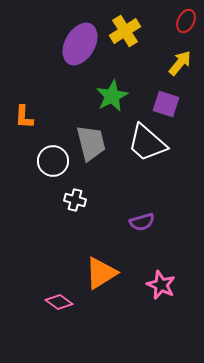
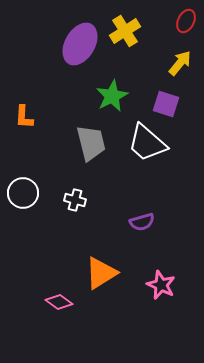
white circle: moved 30 px left, 32 px down
